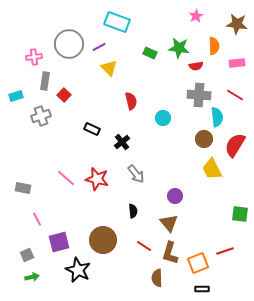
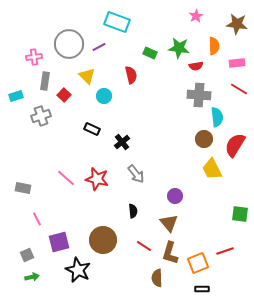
yellow triangle at (109, 68): moved 22 px left, 8 px down
red line at (235, 95): moved 4 px right, 6 px up
red semicircle at (131, 101): moved 26 px up
cyan circle at (163, 118): moved 59 px left, 22 px up
